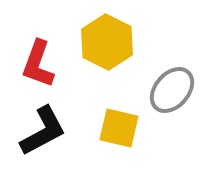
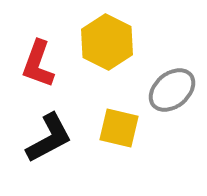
gray ellipse: rotated 9 degrees clockwise
black L-shape: moved 6 px right, 7 px down
